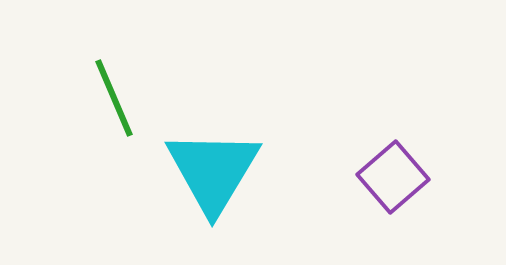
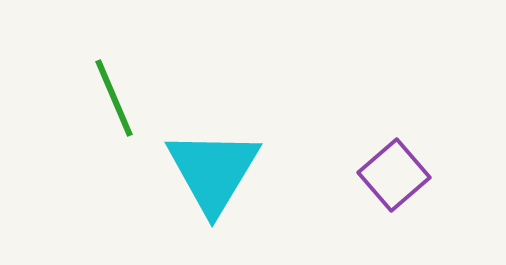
purple square: moved 1 px right, 2 px up
